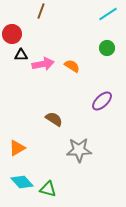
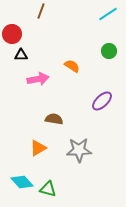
green circle: moved 2 px right, 3 px down
pink arrow: moved 5 px left, 15 px down
brown semicircle: rotated 24 degrees counterclockwise
orange triangle: moved 21 px right
